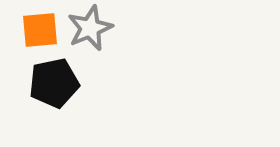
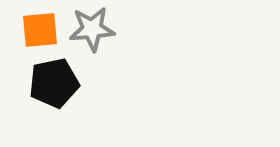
gray star: moved 2 px right, 1 px down; rotated 18 degrees clockwise
